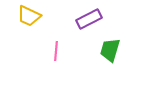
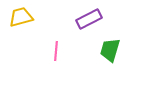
yellow trapezoid: moved 8 px left, 1 px down; rotated 140 degrees clockwise
